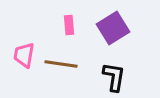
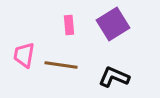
purple square: moved 4 px up
brown line: moved 1 px down
black L-shape: rotated 76 degrees counterclockwise
